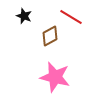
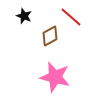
red line: rotated 10 degrees clockwise
